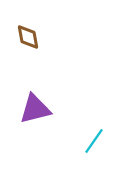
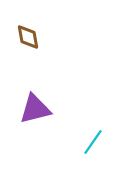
cyan line: moved 1 px left, 1 px down
